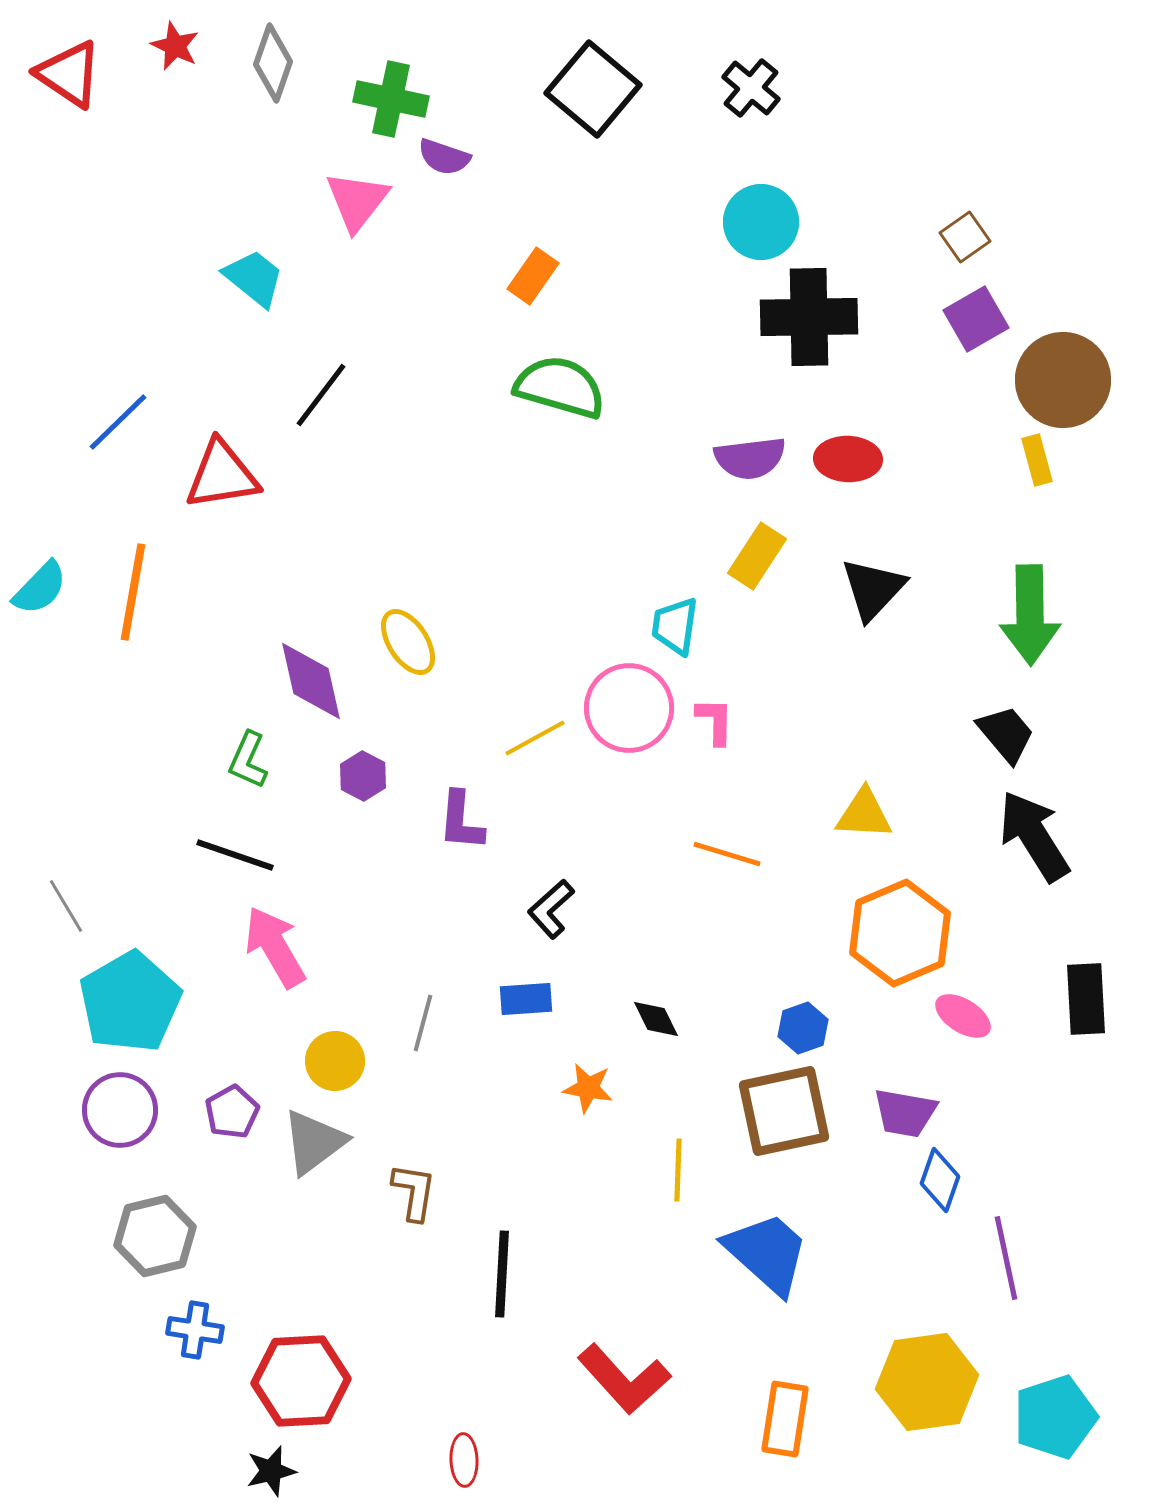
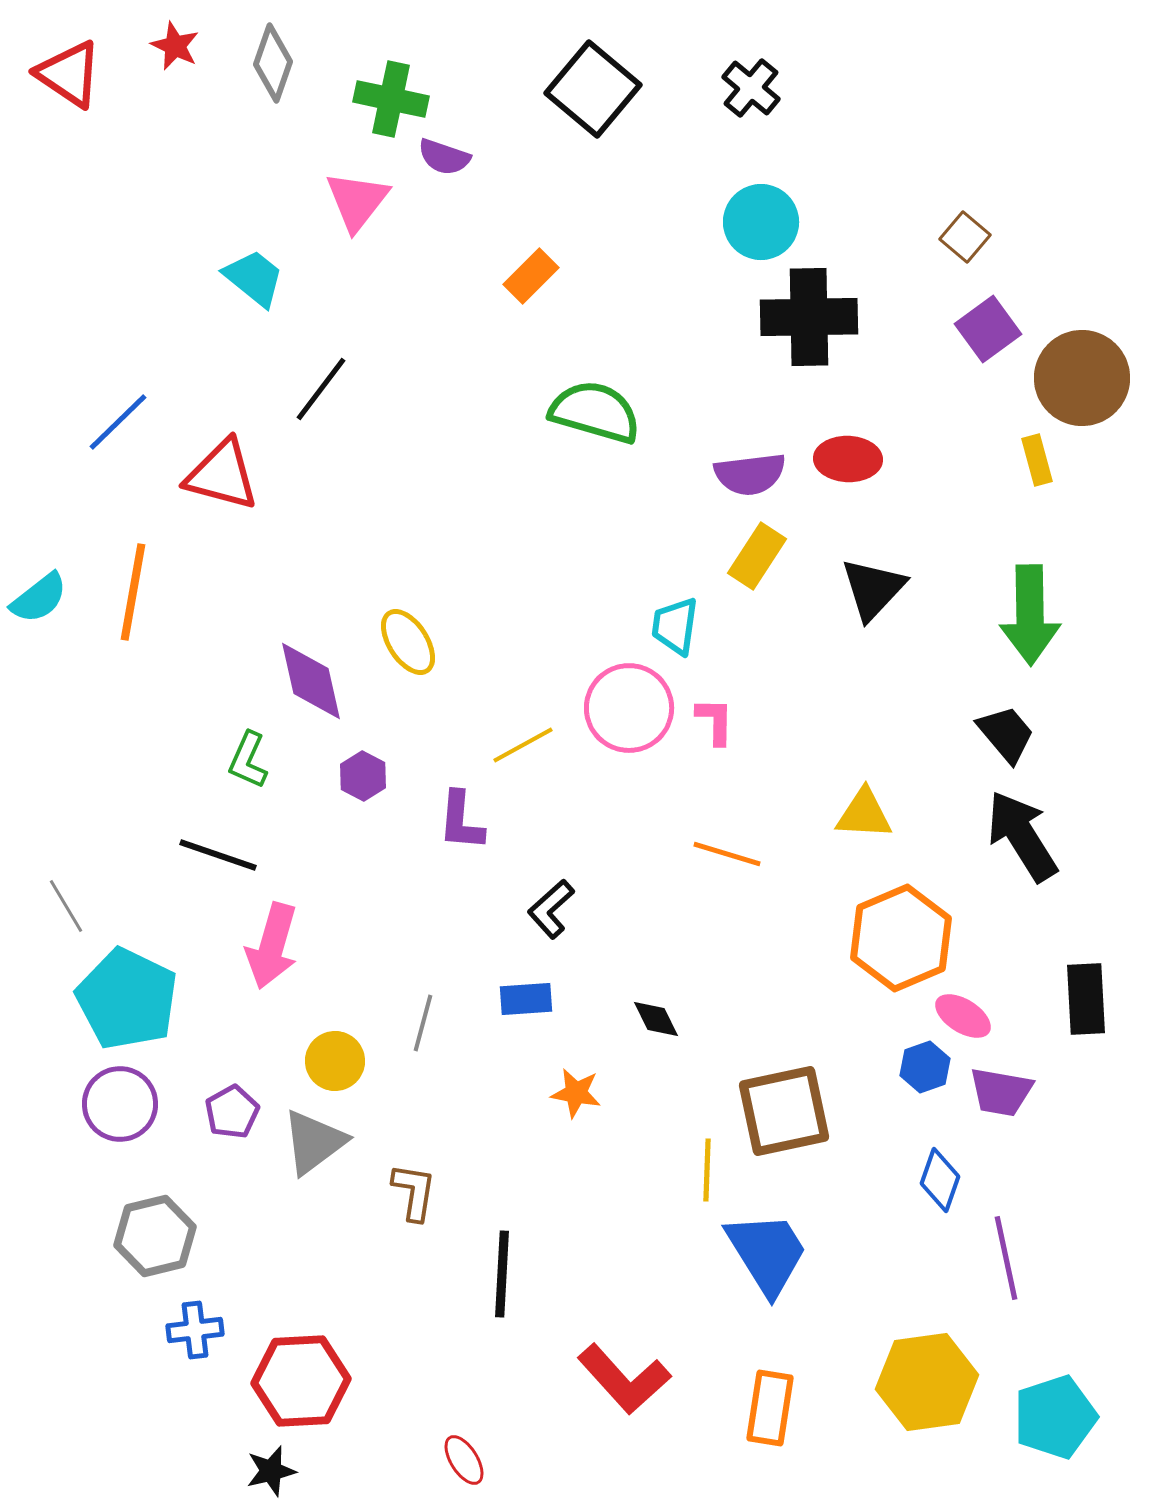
brown square at (965, 237): rotated 15 degrees counterclockwise
orange rectangle at (533, 276): moved 2 px left; rotated 10 degrees clockwise
purple square at (976, 319): moved 12 px right, 10 px down; rotated 6 degrees counterclockwise
brown circle at (1063, 380): moved 19 px right, 2 px up
green semicircle at (560, 387): moved 35 px right, 25 px down
black line at (321, 395): moved 6 px up
purple semicircle at (750, 458): moved 16 px down
red triangle at (222, 475): rotated 24 degrees clockwise
cyan semicircle at (40, 588): moved 1 px left, 10 px down; rotated 8 degrees clockwise
yellow line at (535, 738): moved 12 px left, 7 px down
black arrow at (1034, 836): moved 12 px left
black line at (235, 855): moved 17 px left
orange hexagon at (900, 933): moved 1 px right, 5 px down
pink arrow at (275, 947): moved 3 px left, 1 px up; rotated 134 degrees counterclockwise
cyan pentagon at (130, 1002): moved 3 px left, 3 px up; rotated 16 degrees counterclockwise
blue hexagon at (803, 1028): moved 122 px right, 39 px down
orange star at (588, 1088): moved 12 px left, 5 px down
purple circle at (120, 1110): moved 6 px up
purple trapezoid at (905, 1113): moved 96 px right, 21 px up
yellow line at (678, 1170): moved 29 px right
blue trapezoid at (767, 1253): rotated 16 degrees clockwise
blue cross at (195, 1330): rotated 16 degrees counterclockwise
orange rectangle at (785, 1419): moved 15 px left, 11 px up
red ellipse at (464, 1460): rotated 30 degrees counterclockwise
